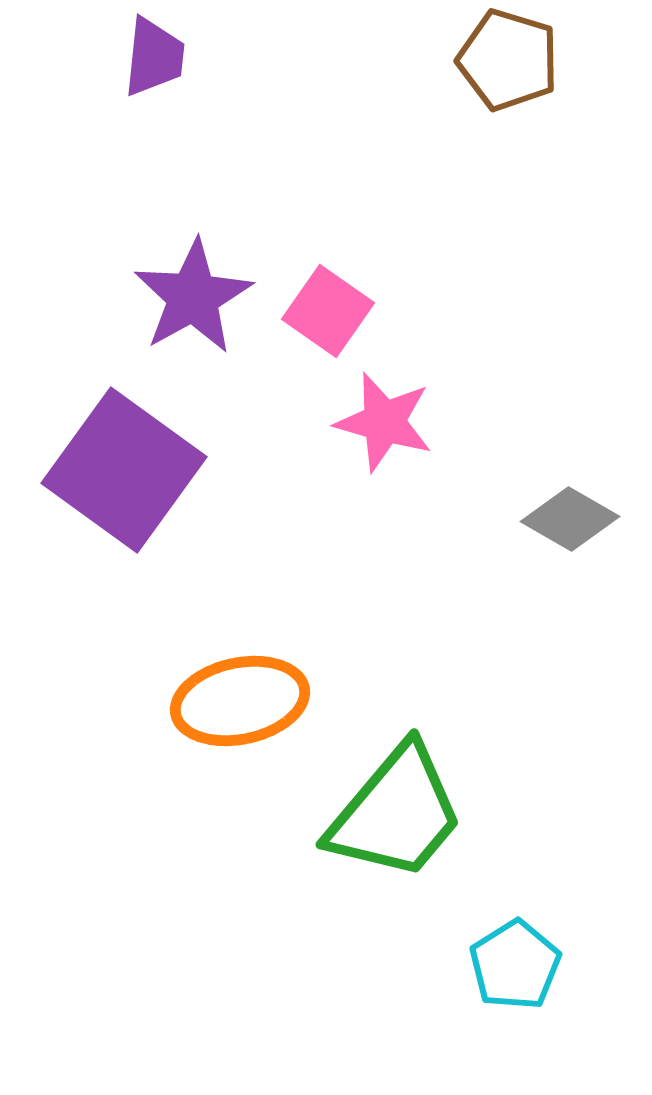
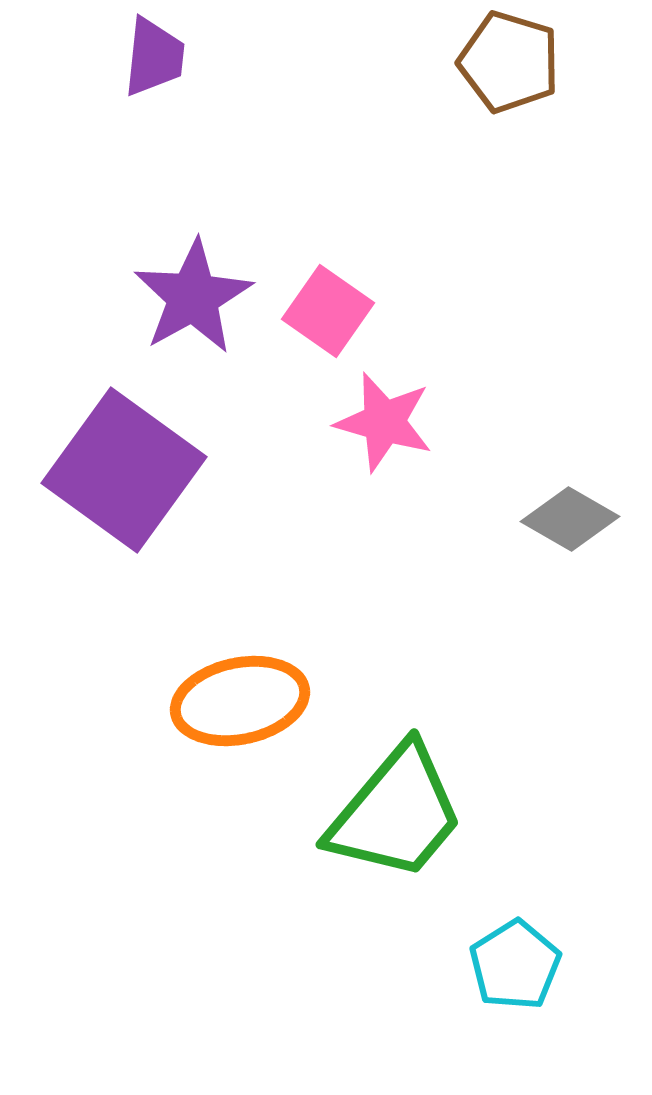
brown pentagon: moved 1 px right, 2 px down
